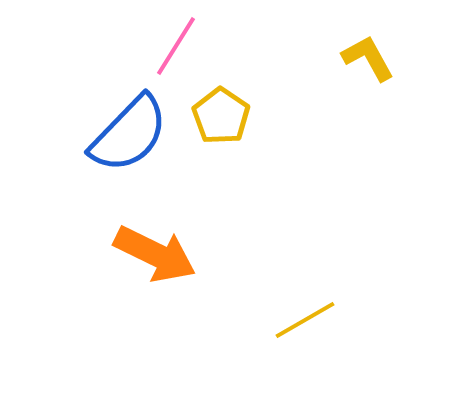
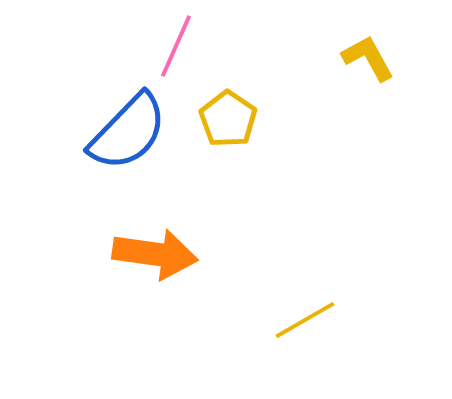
pink line: rotated 8 degrees counterclockwise
yellow pentagon: moved 7 px right, 3 px down
blue semicircle: moved 1 px left, 2 px up
orange arrow: rotated 18 degrees counterclockwise
